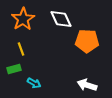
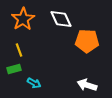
yellow line: moved 2 px left, 1 px down
